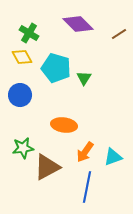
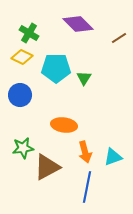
brown line: moved 4 px down
yellow diamond: rotated 35 degrees counterclockwise
cyan pentagon: rotated 16 degrees counterclockwise
orange arrow: rotated 50 degrees counterclockwise
